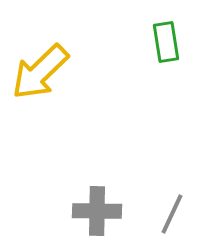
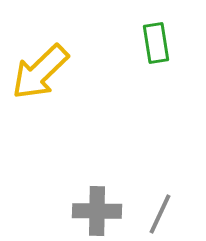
green rectangle: moved 10 px left, 1 px down
gray line: moved 12 px left
